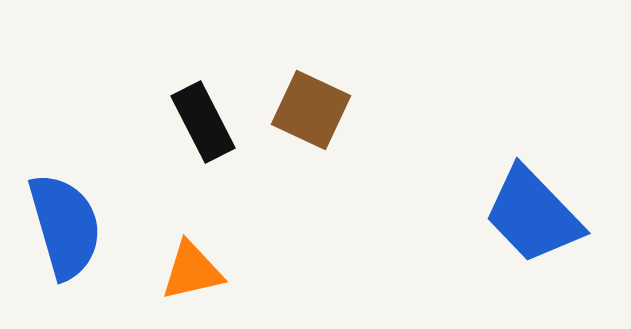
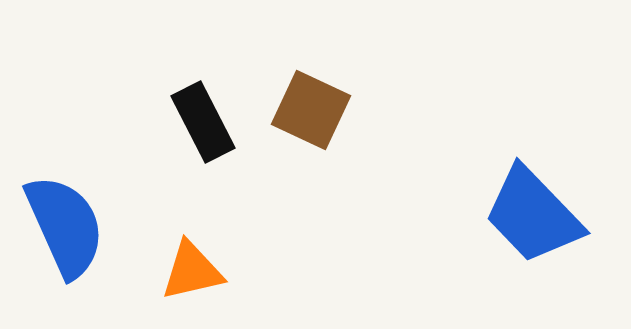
blue semicircle: rotated 8 degrees counterclockwise
